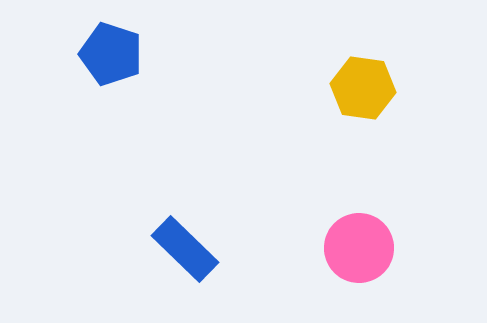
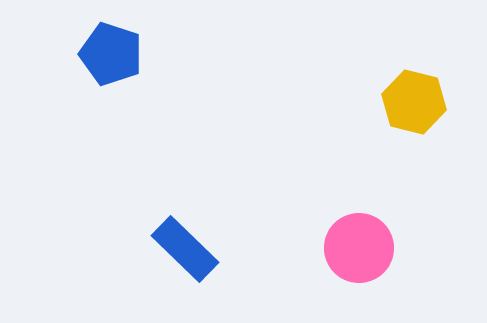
yellow hexagon: moved 51 px right, 14 px down; rotated 6 degrees clockwise
